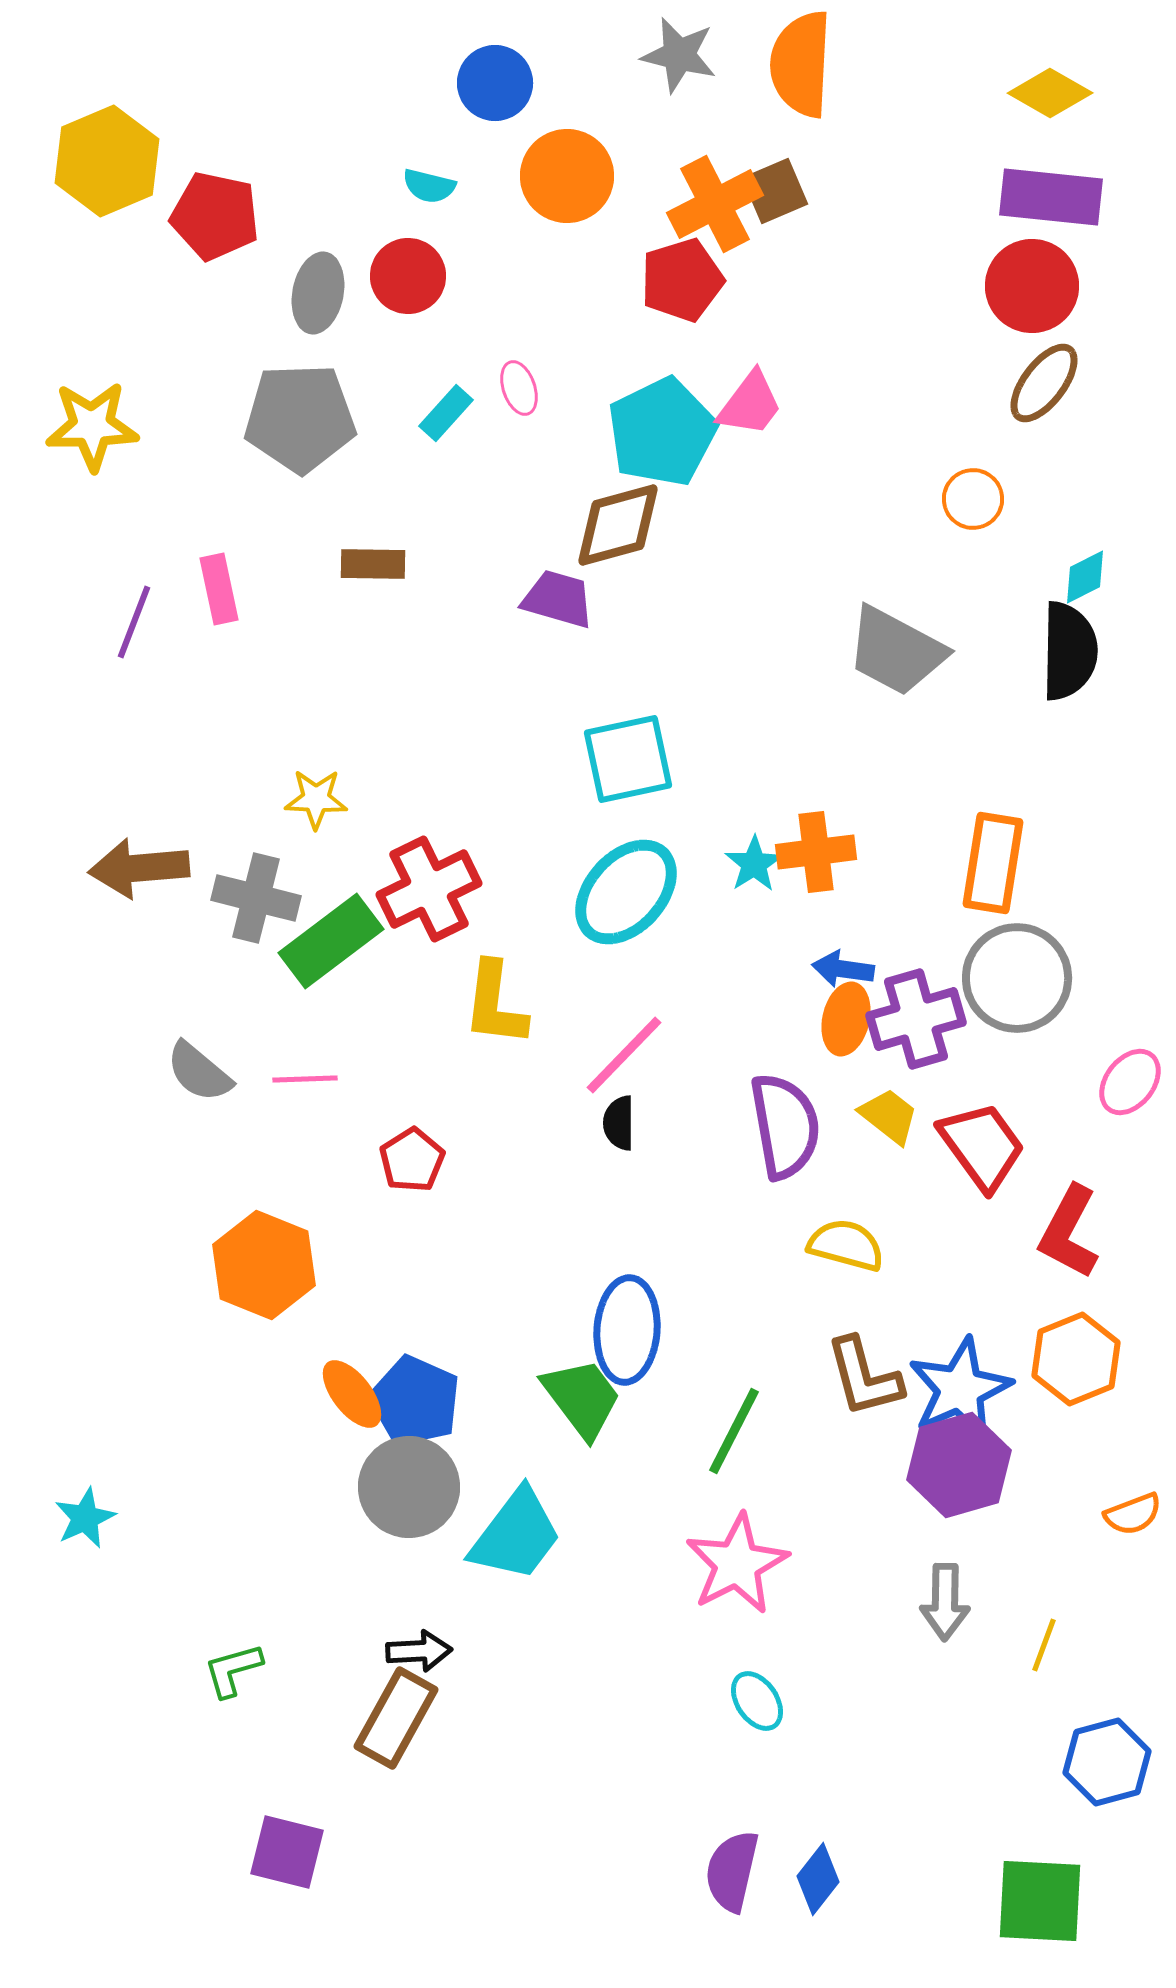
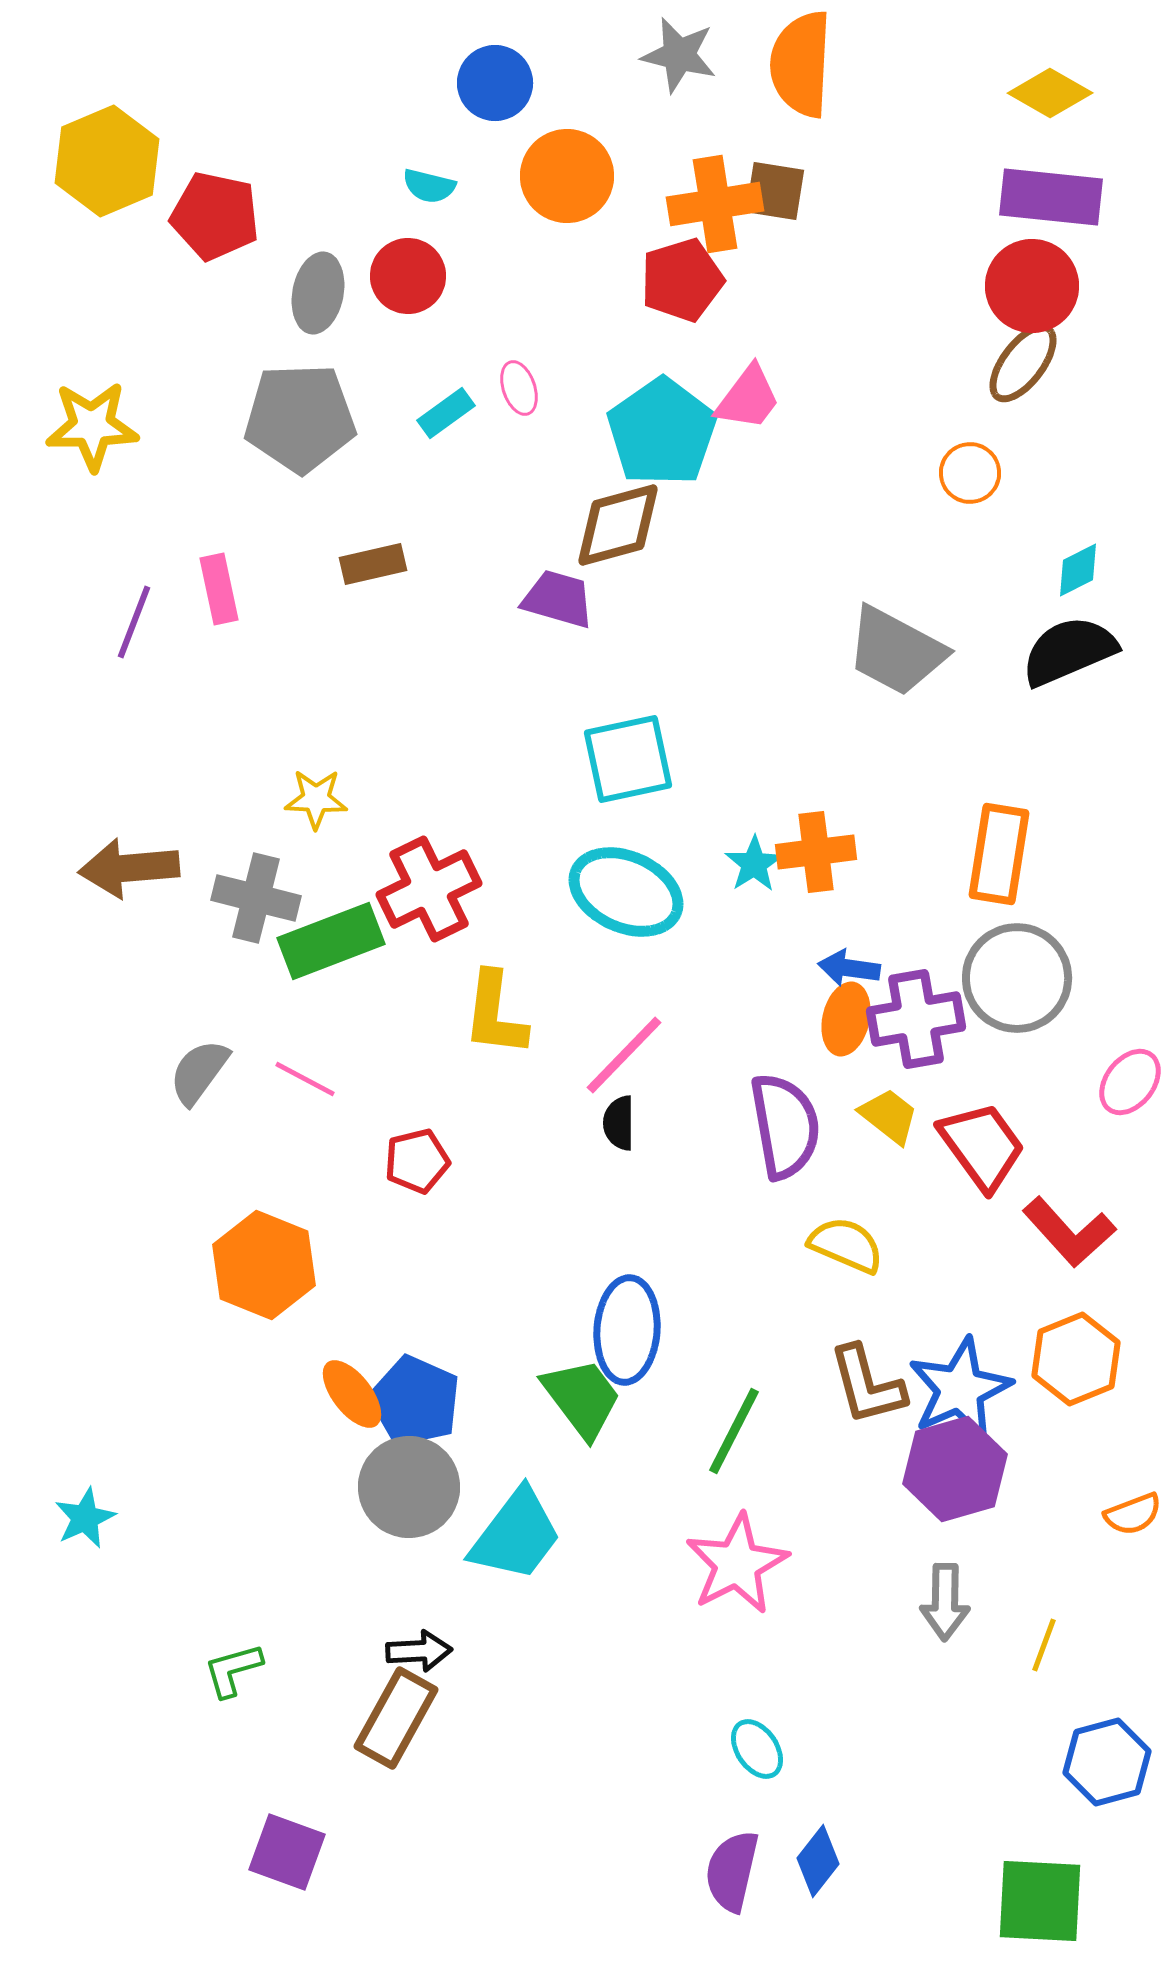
brown square at (775, 191): rotated 32 degrees clockwise
orange cross at (715, 204): rotated 18 degrees clockwise
brown ellipse at (1044, 383): moved 21 px left, 20 px up
pink trapezoid at (750, 404): moved 2 px left, 6 px up
cyan rectangle at (446, 413): rotated 12 degrees clockwise
cyan pentagon at (662, 432): rotated 9 degrees counterclockwise
orange circle at (973, 499): moved 3 px left, 26 px up
brown rectangle at (373, 564): rotated 14 degrees counterclockwise
cyan diamond at (1085, 577): moved 7 px left, 7 px up
black semicircle at (1069, 651): rotated 114 degrees counterclockwise
orange rectangle at (993, 863): moved 6 px right, 9 px up
brown arrow at (139, 868): moved 10 px left
cyan ellipse at (626, 892): rotated 72 degrees clockwise
green rectangle at (331, 941): rotated 16 degrees clockwise
blue arrow at (843, 969): moved 6 px right, 1 px up
yellow L-shape at (495, 1004): moved 10 px down
purple cross at (916, 1019): rotated 6 degrees clockwise
gray semicircle at (199, 1072): rotated 86 degrees clockwise
pink line at (305, 1079): rotated 30 degrees clockwise
red pentagon at (412, 1160): moved 5 px right, 1 px down; rotated 18 degrees clockwise
red L-shape at (1069, 1232): rotated 70 degrees counterclockwise
yellow semicircle at (846, 1245): rotated 8 degrees clockwise
brown L-shape at (864, 1377): moved 3 px right, 8 px down
purple hexagon at (959, 1465): moved 4 px left, 4 px down
cyan ellipse at (757, 1701): moved 48 px down
purple square at (287, 1852): rotated 6 degrees clockwise
blue diamond at (818, 1879): moved 18 px up
